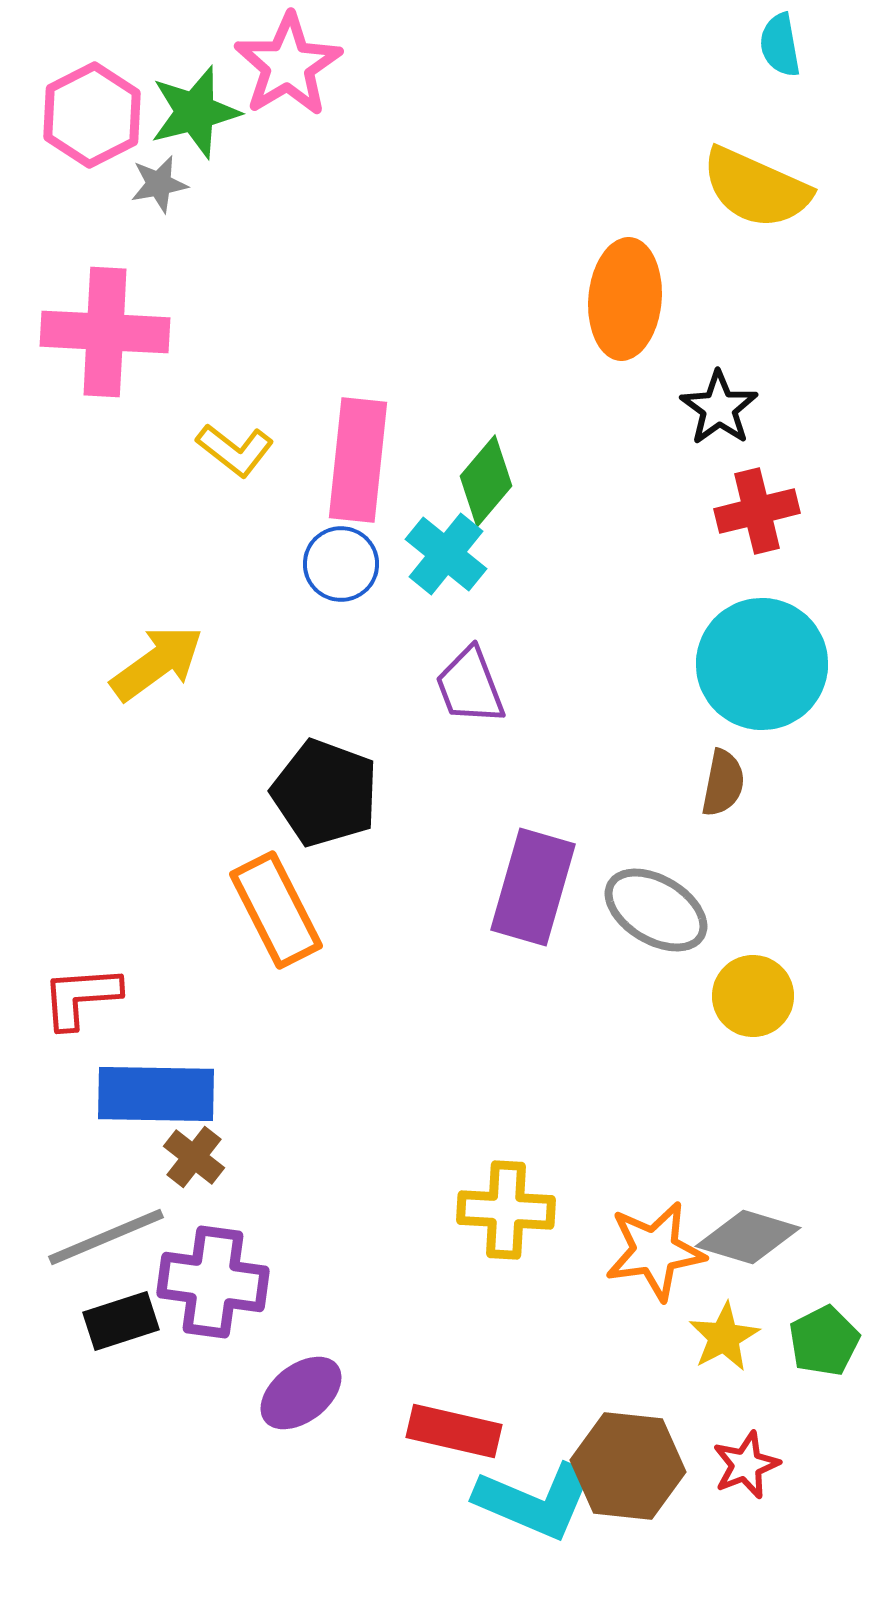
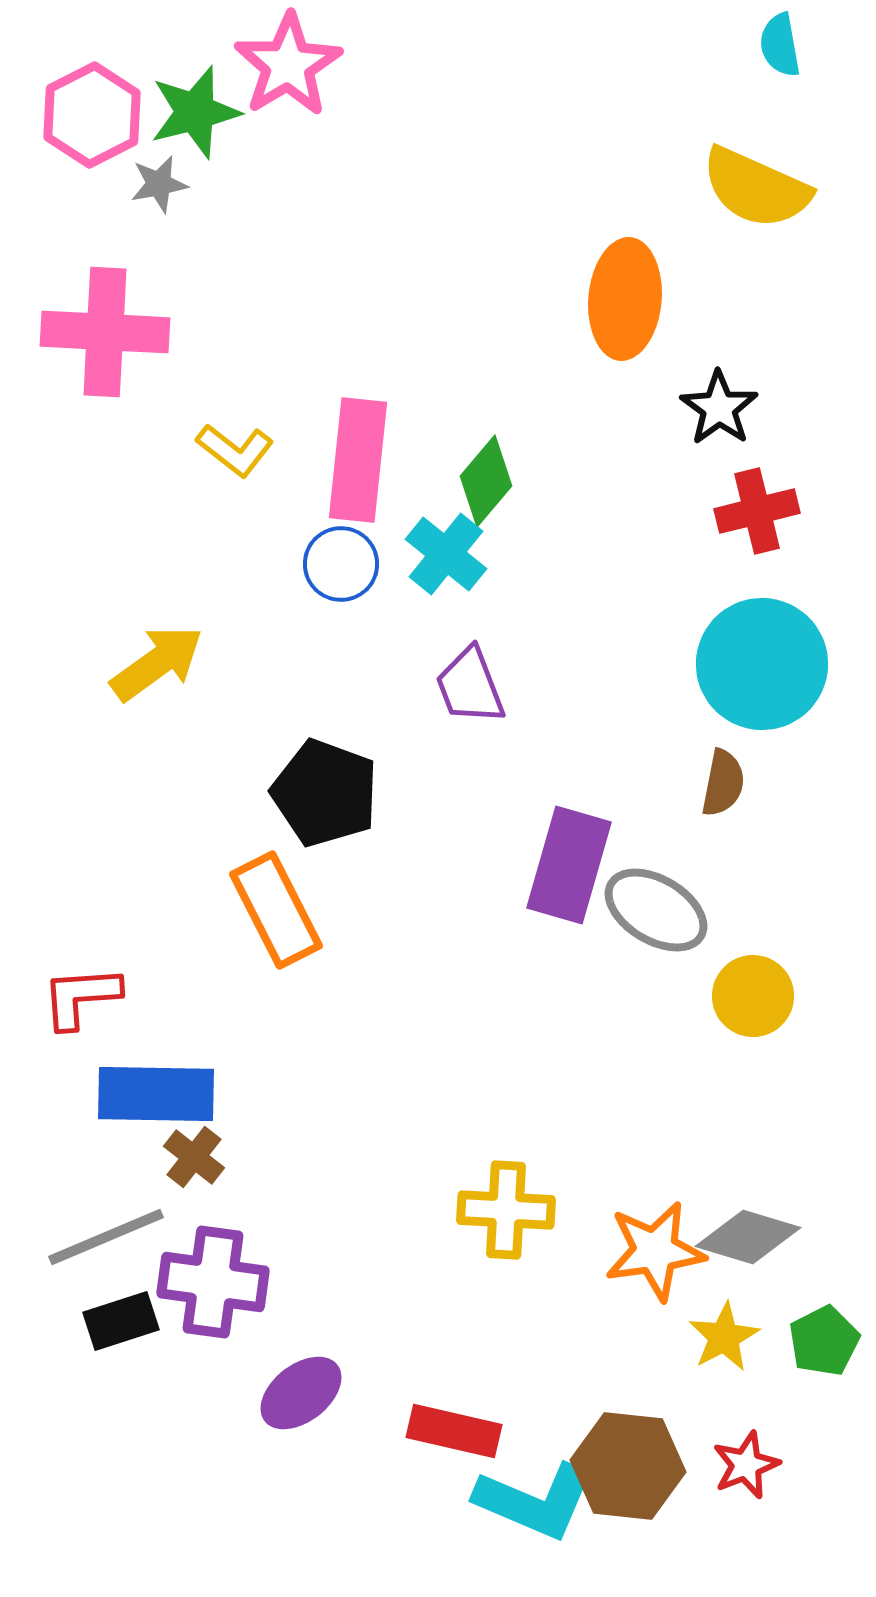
purple rectangle: moved 36 px right, 22 px up
